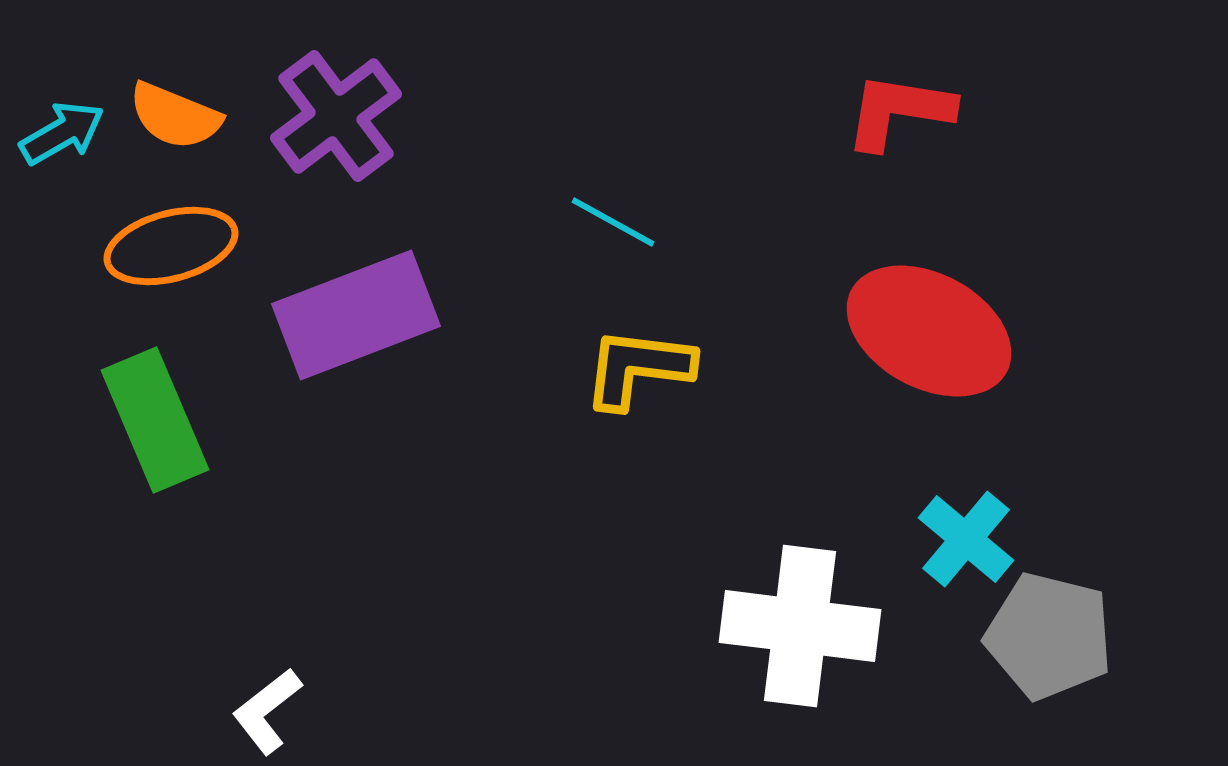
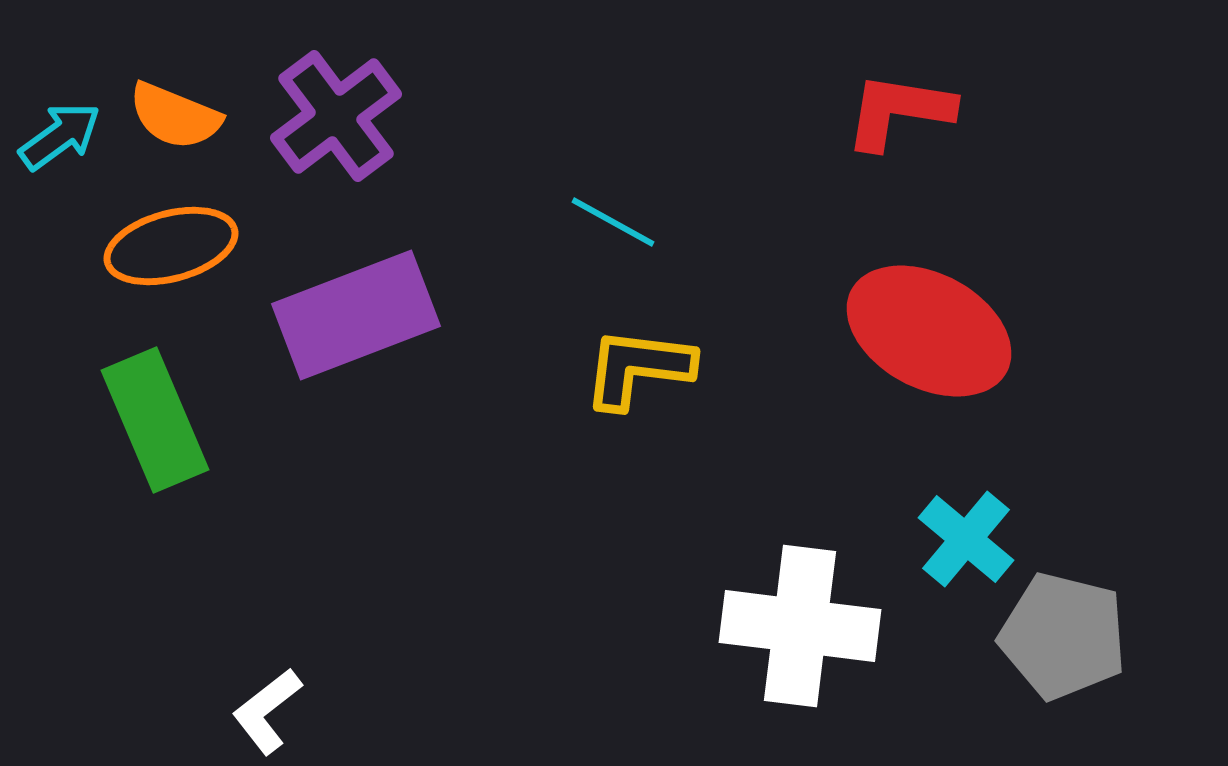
cyan arrow: moved 2 px left, 3 px down; rotated 6 degrees counterclockwise
gray pentagon: moved 14 px right
